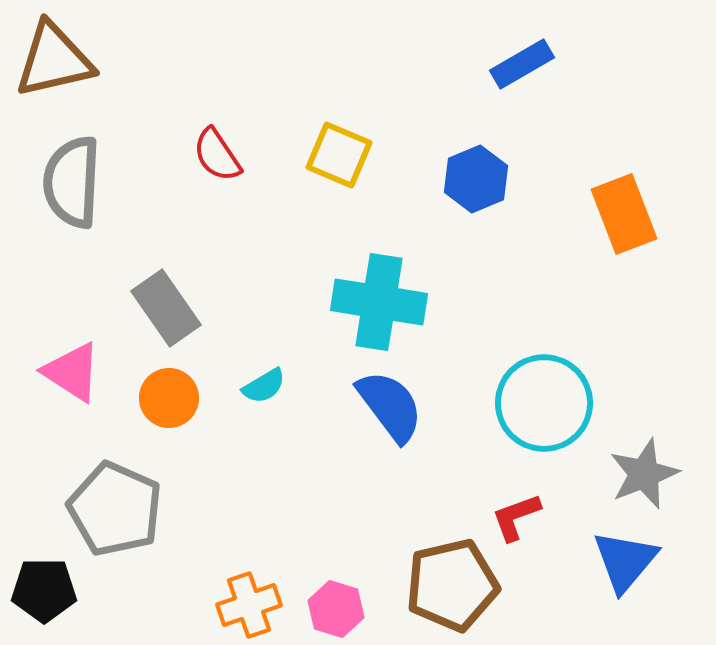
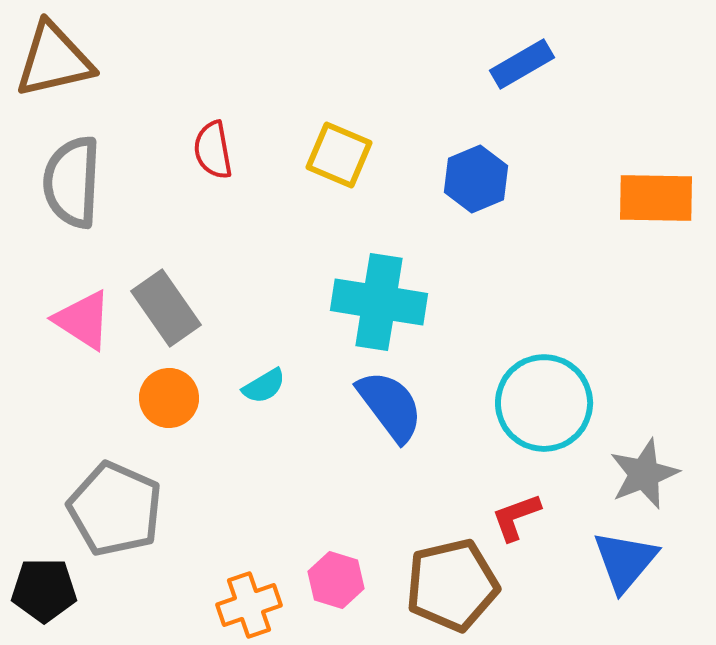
red semicircle: moved 4 px left, 5 px up; rotated 24 degrees clockwise
orange rectangle: moved 32 px right, 16 px up; rotated 68 degrees counterclockwise
pink triangle: moved 11 px right, 52 px up
pink hexagon: moved 29 px up
